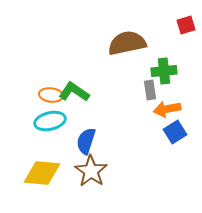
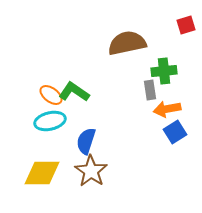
orange ellipse: rotated 30 degrees clockwise
yellow diamond: rotated 6 degrees counterclockwise
